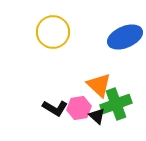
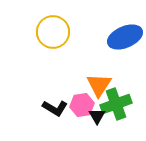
orange triangle: rotated 20 degrees clockwise
pink hexagon: moved 3 px right, 3 px up
black triangle: rotated 18 degrees clockwise
